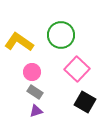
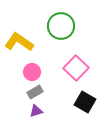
green circle: moved 9 px up
pink square: moved 1 px left, 1 px up
gray rectangle: rotated 63 degrees counterclockwise
